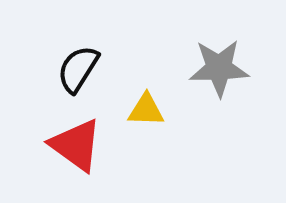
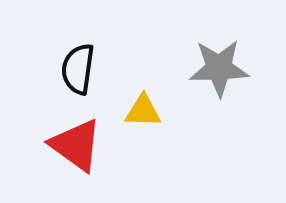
black semicircle: rotated 24 degrees counterclockwise
yellow triangle: moved 3 px left, 1 px down
